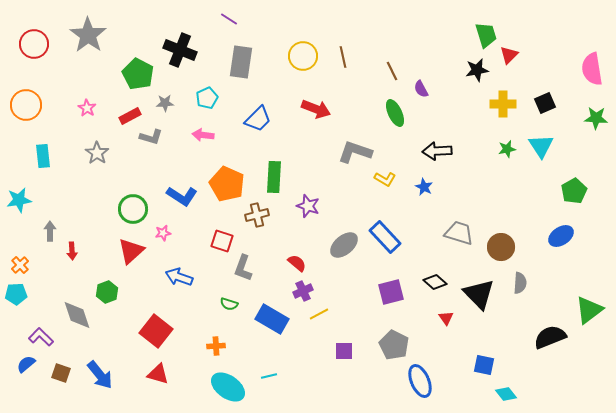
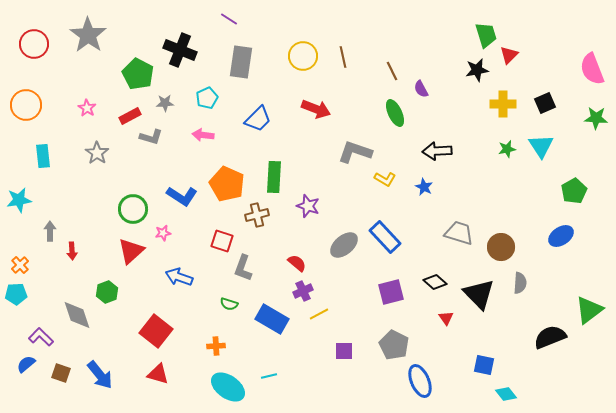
pink semicircle at (592, 69): rotated 12 degrees counterclockwise
